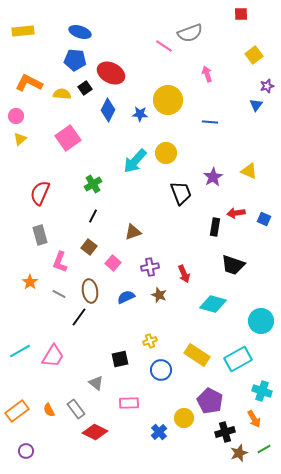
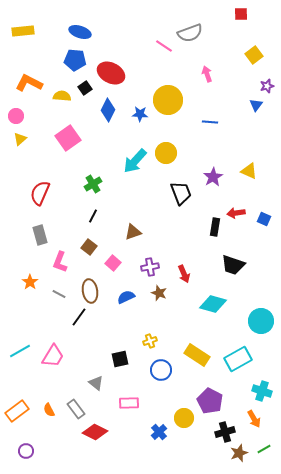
yellow semicircle at (62, 94): moved 2 px down
brown star at (159, 295): moved 2 px up
